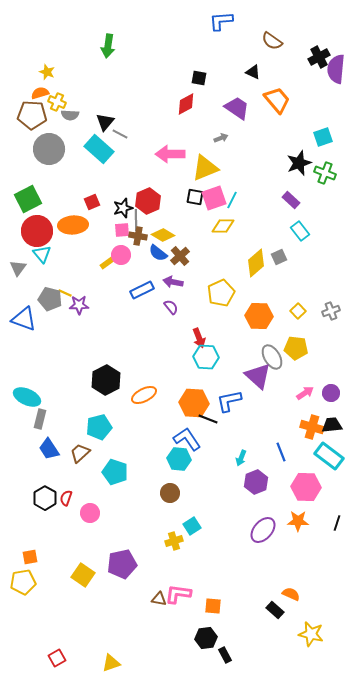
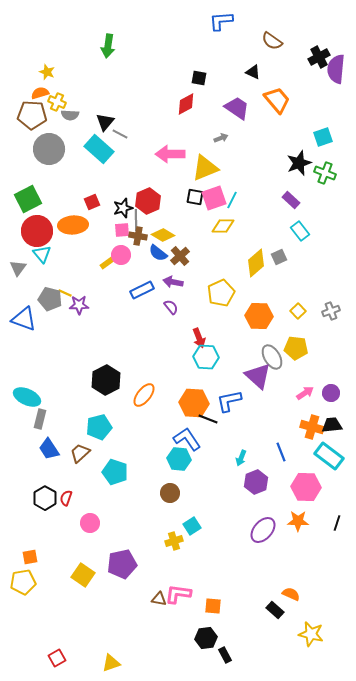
orange ellipse at (144, 395): rotated 25 degrees counterclockwise
pink circle at (90, 513): moved 10 px down
